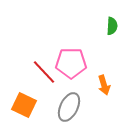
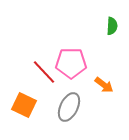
orange arrow: rotated 36 degrees counterclockwise
